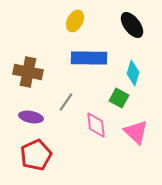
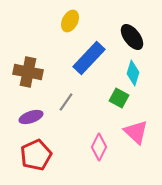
yellow ellipse: moved 5 px left
black ellipse: moved 12 px down
blue rectangle: rotated 48 degrees counterclockwise
purple ellipse: rotated 30 degrees counterclockwise
pink diamond: moved 3 px right, 22 px down; rotated 32 degrees clockwise
